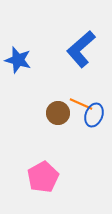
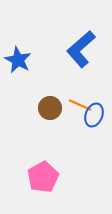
blue star: rotated 12 degrees clockwise
orange line: moved 1 px left, 1 px down
brown circle: moved 8 px left, 5 px up
